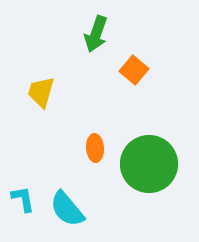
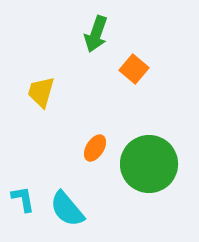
orange square: moved 1 px up
orange ellipse: rotated 36 degrees clockwise
